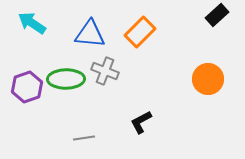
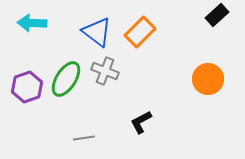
cyan arrow: rotated 32 degrees counterclockwise
blue triangle: moved 7 px right, 2 px up; rotated 32 degrees clockwise
green ellipse: rotated 57 degrees counterclockwise
